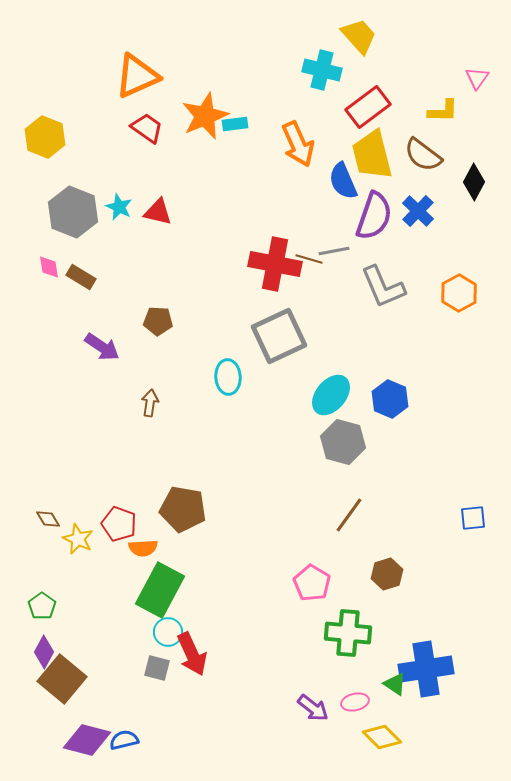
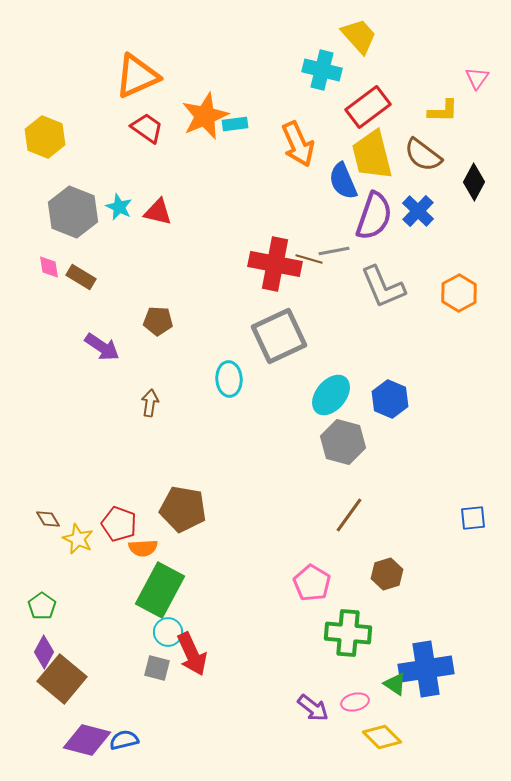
cyan ellipse at (228, 377): moved 1 px right, 2 px down
